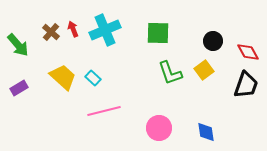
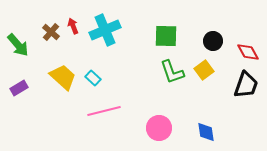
red arrow: moved 3 px up
green square: moved 8 px right, 3 px down
green L-shape: moved 2 px right, 1 px up
